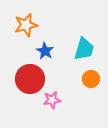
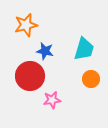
blue star: rotated 18 degrees counterclockwise
red circle: moved 3 px up
